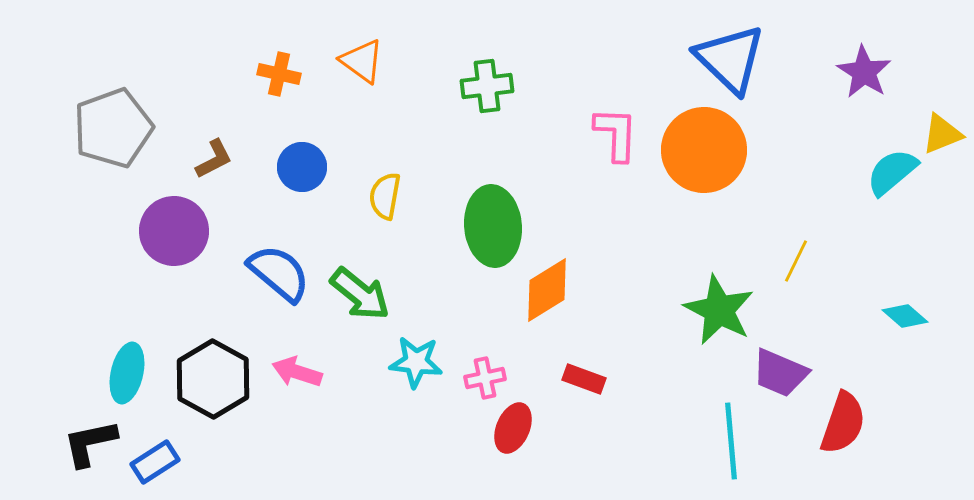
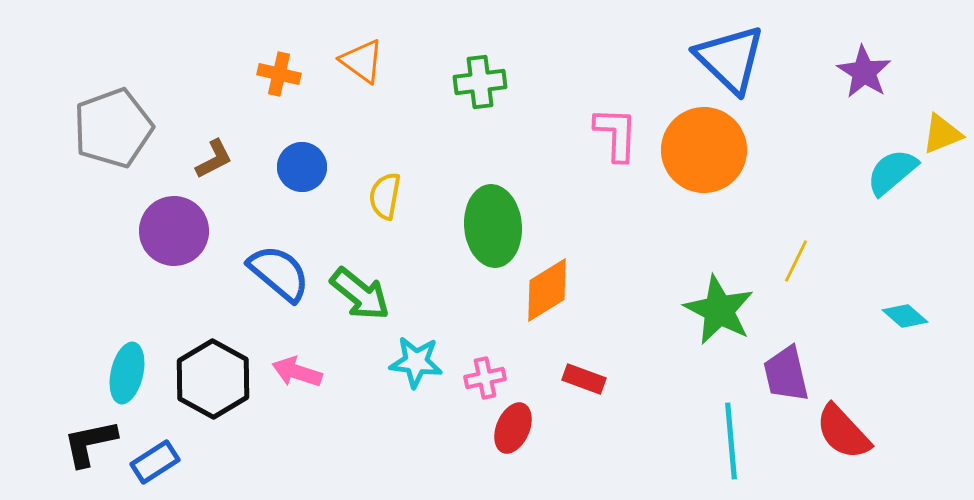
green cross: moved 7 px left, 4 px up
purple trapezoid: moved 6 px right, 1 px down; rotated 54 degrees clockwise
red semicircle: moved 9 px down; rotated 118 degrees clockwise
